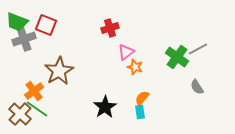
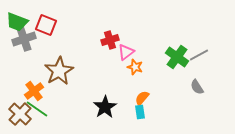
red cross: moved 12 px down
gray line: moved 1 px right, 6 px down
